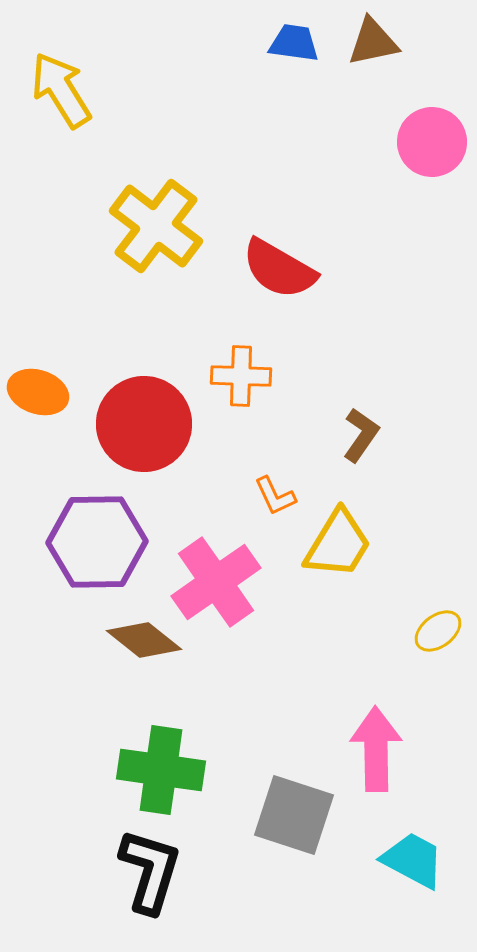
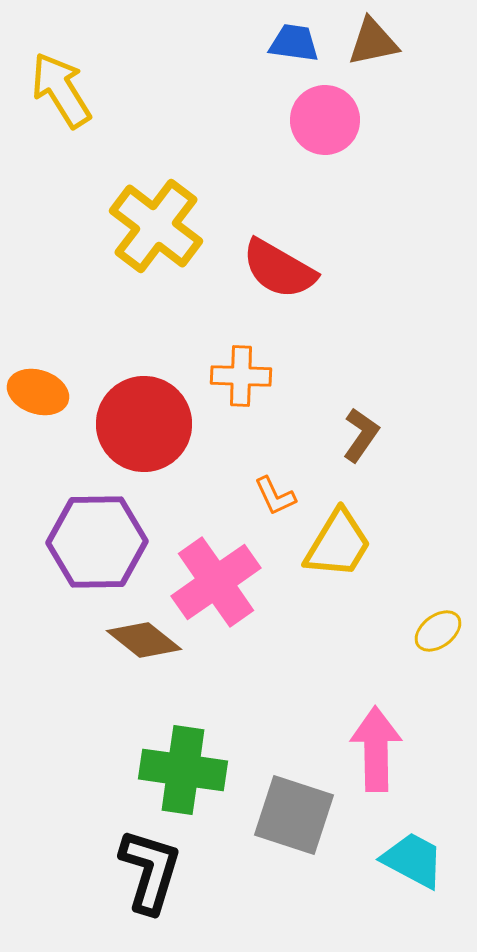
pink circle: moved 107 px left, 22 px up
green cross: moved 22 px right
